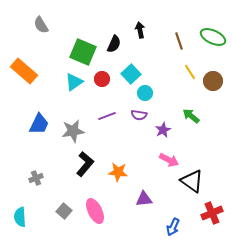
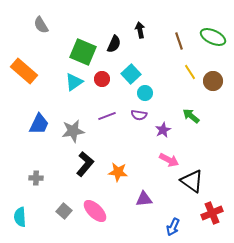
gray cross: rotated 24 degrees clockwise
pink ellipse: rotated 20 degrees counterclockwise
